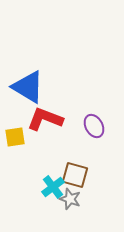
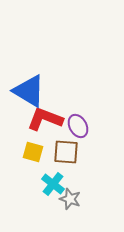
blue triangle: moved 1 px right, 4 px down
purple ellipse: moved 16 px left
yellow square: moved 18 px right, 15 px down; rotated 25 degrees clockwise
brown square: moved 9 px left, 23 px up; rotated 12 degrees counterclockwise
cyan cross: moved 3 px up; rotated 15 degrees counterclockwise
